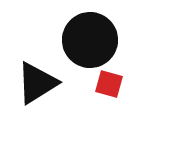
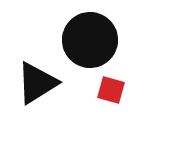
red square: moved 2 px right, 6 px down
